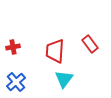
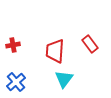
red cross: moved 2 px up
